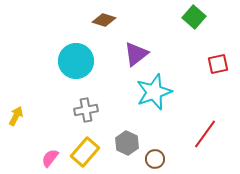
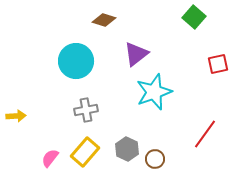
yellow arrow: rotated 60 degrees clockwise
gray hexagon: moved 6 px down
